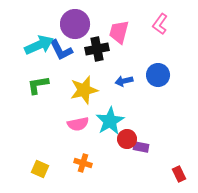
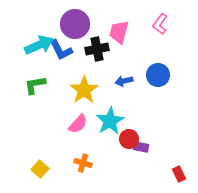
green L-shape: moved 3 px left
yellow star: rotated 20 degrees counterclockwise
pink semicircle: rotated 35 degrees counterclockwise
red circle: moved 2 px right
yellow square: rotated 18 degrees clockwise
